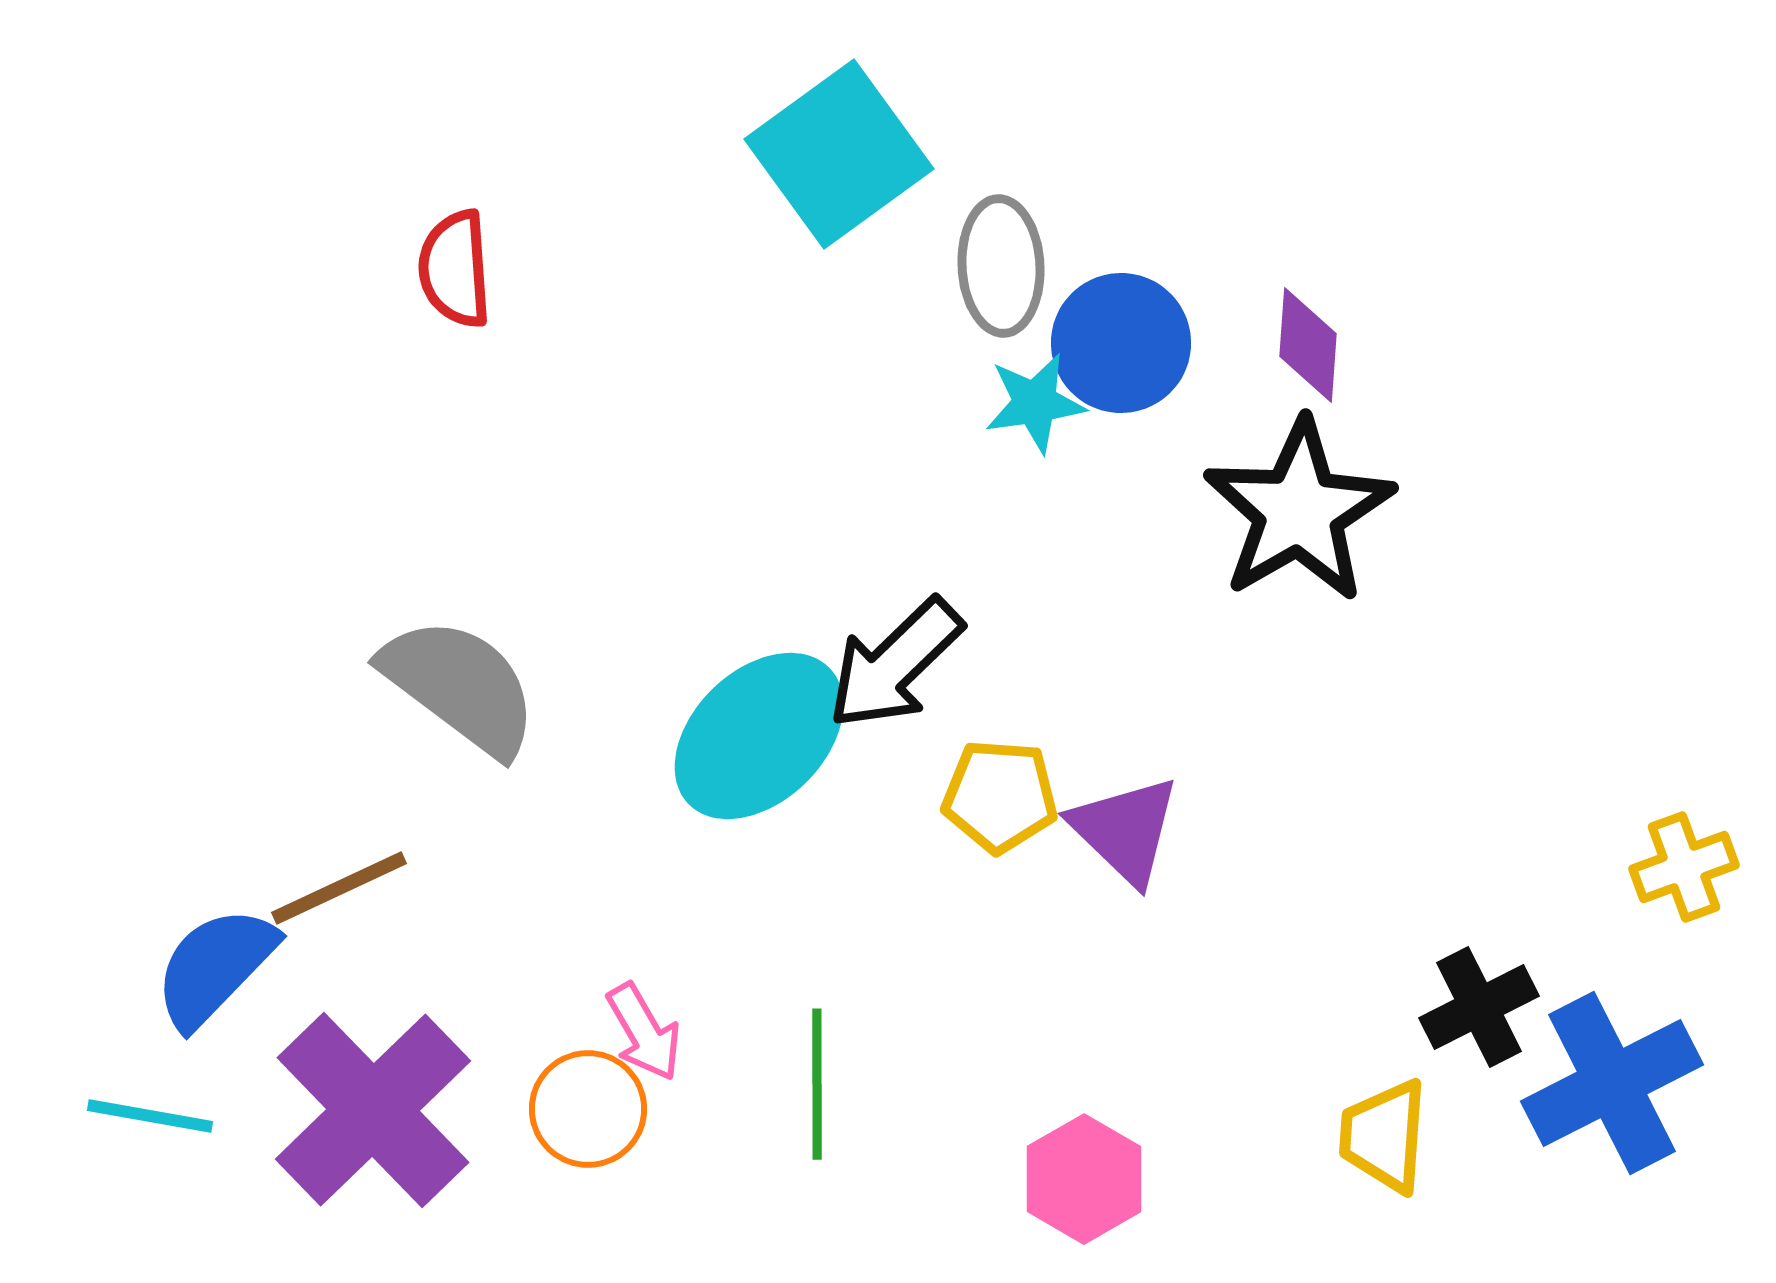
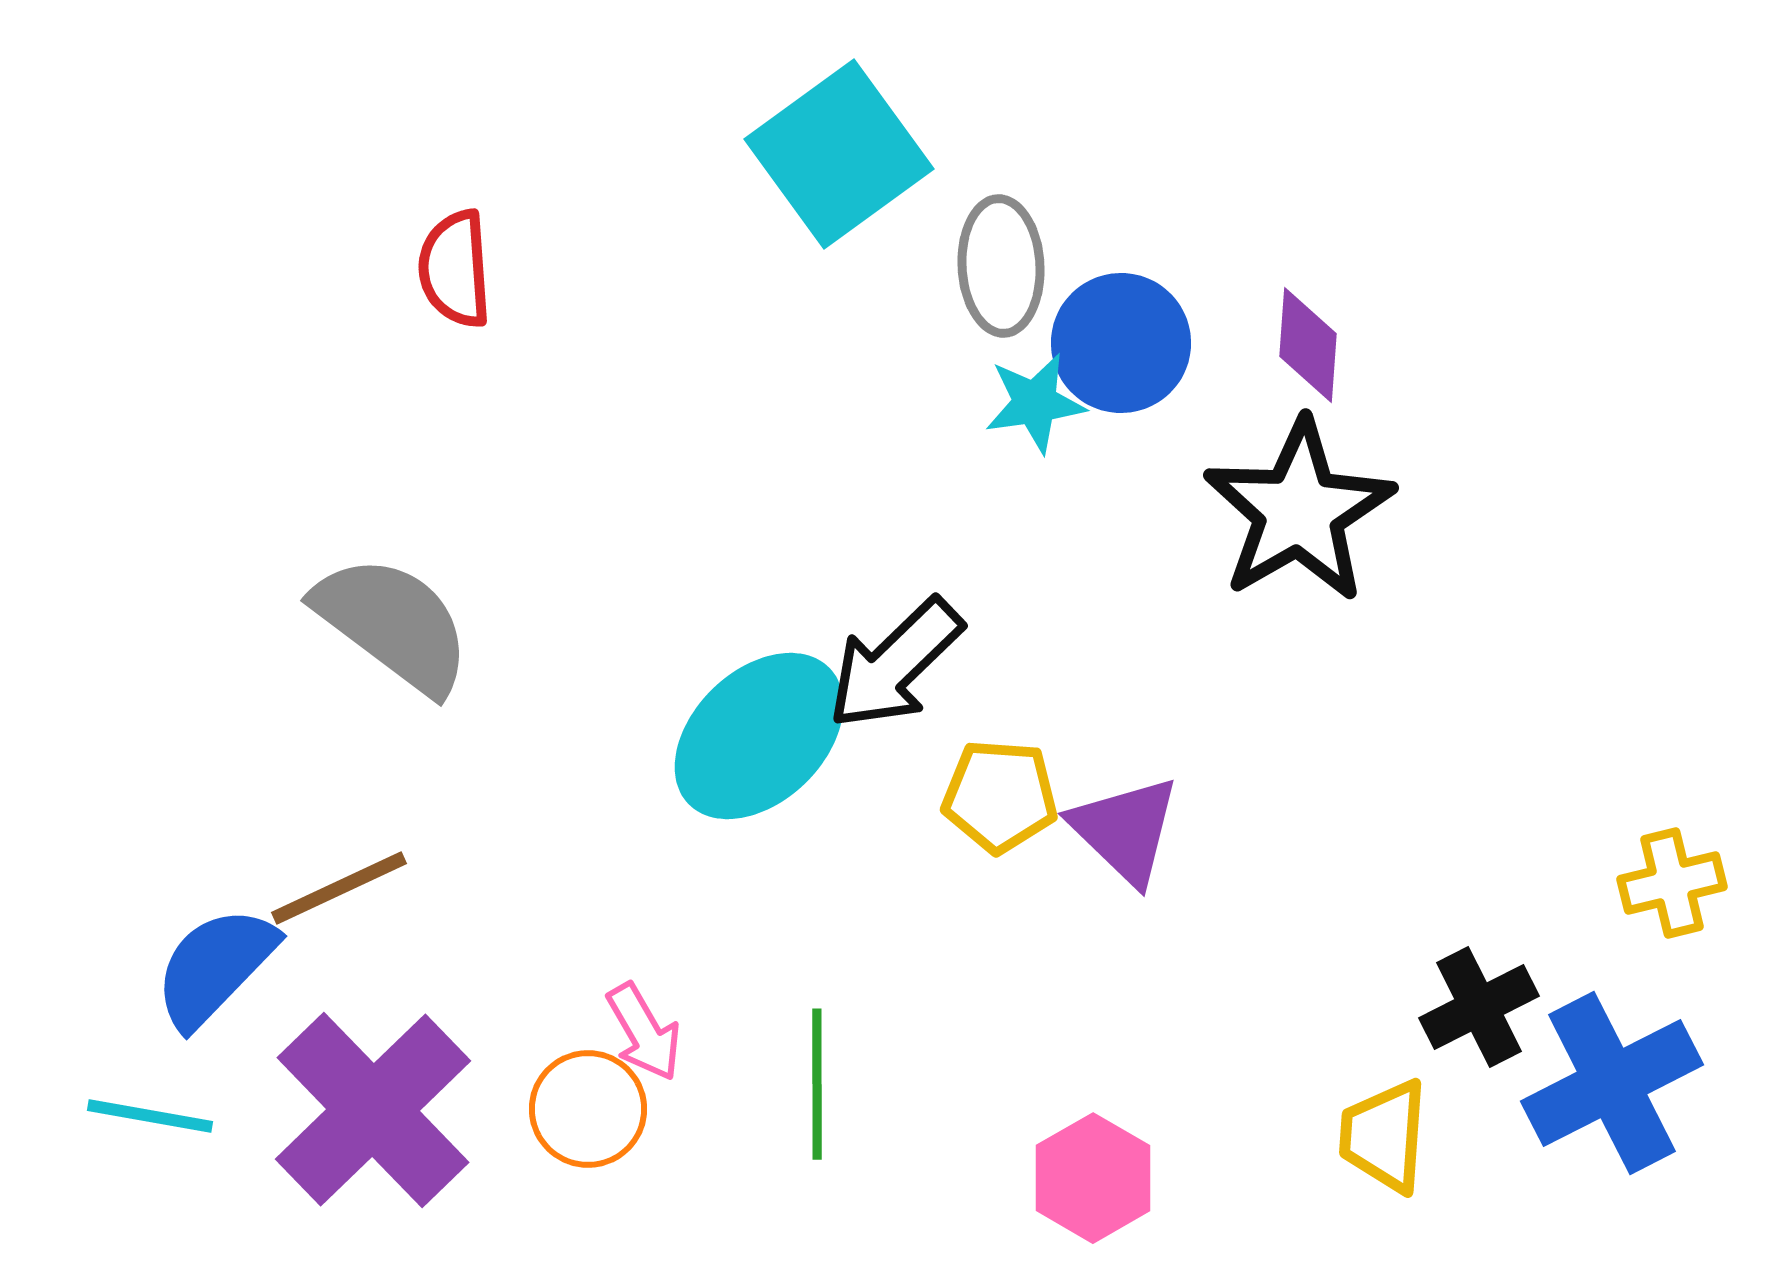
gray semicircle: moved 67 px left, 62 px up
yellow cross: moved 12 px left, 16 px down; rotated 6 degrees clockwise
pink hexagon: moved 9 px right, 1 px up
